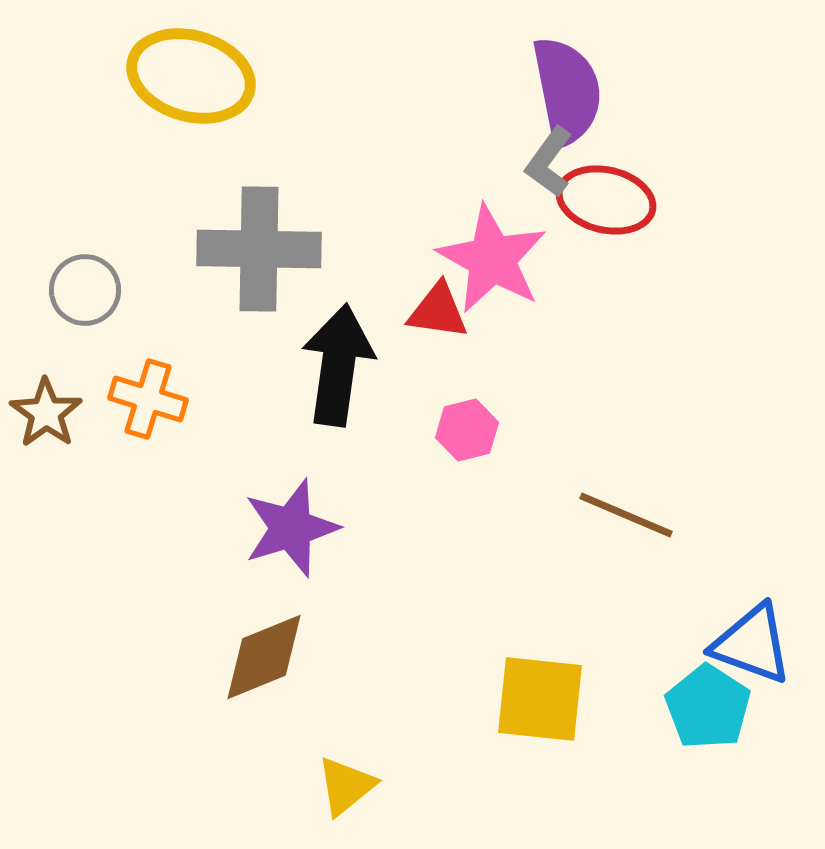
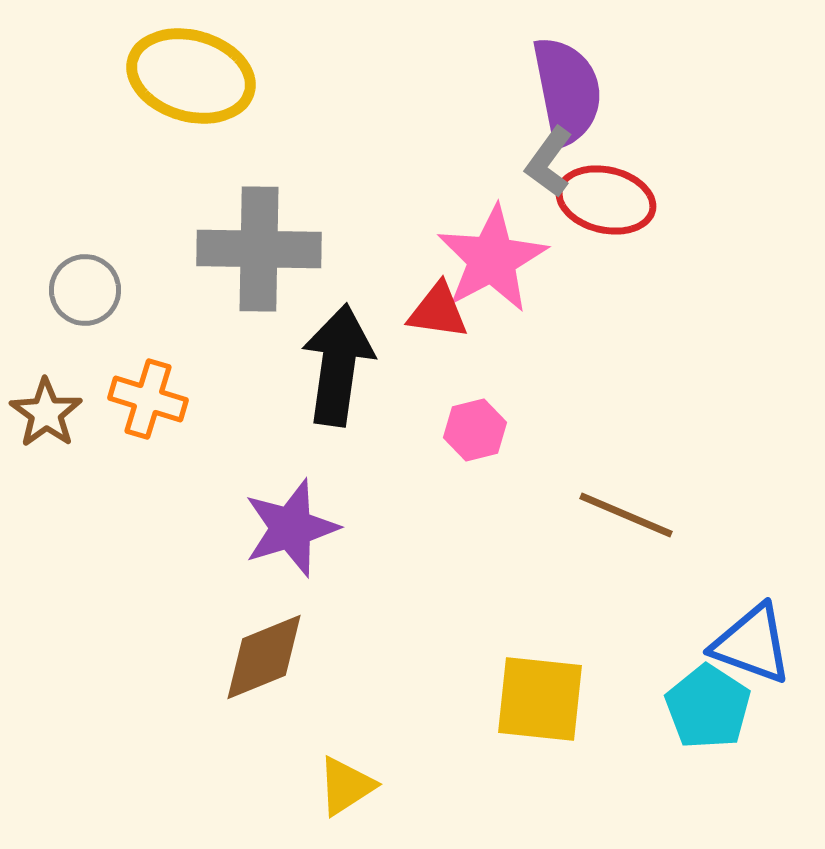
pink star: rotated 15 degrees clockwise
pink hexagon: moved 8 px right
yellow triangle: rotated 6 degrees clockwise
